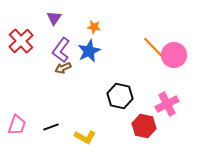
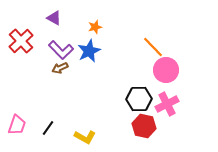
purple triangle: rotated 35 degrees counterclockwise
orange star: moved 1 px right; rotated 24 degrees counterclockwise
purple L-shape: rotated 80 degrees counterclockwise
pink circle: moved 8 px left, 15 px down
brown arrow: moved 3 px left
black hexagon: moved 19 px right, 3 px down; rotated 15 degrees counterclockwise
black line: moved 3 px left, 1 px down; rotated 35 degrees counterclockwise
